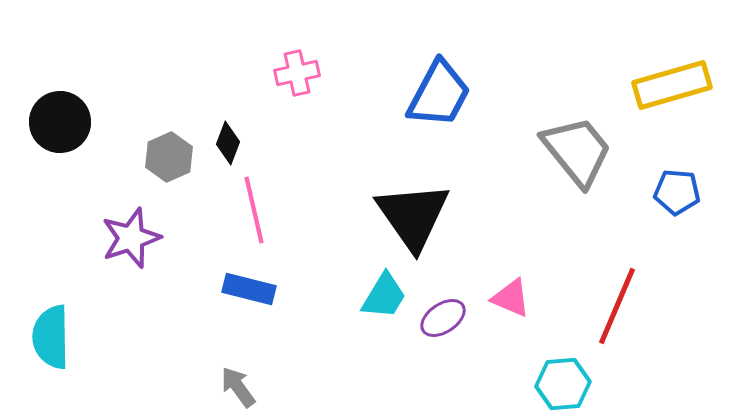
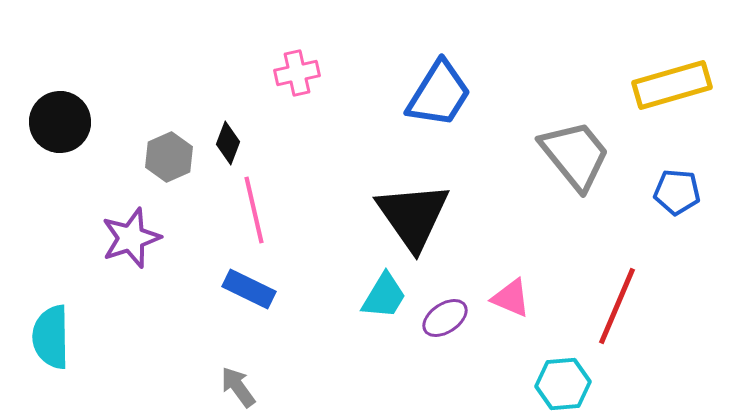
blue trapezoid: rotated 4 degrees clockwise
gray trapezoid: moved 2 px left, 4 px down
blue rectangle: rotated 12 degrees clockwise
purple ellipse: moved 2 px right
